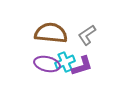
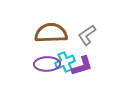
brown semicircle: rotated 8 degrees counterclockwise
purple ellipse: rotated 15 degrees counterclockwise
